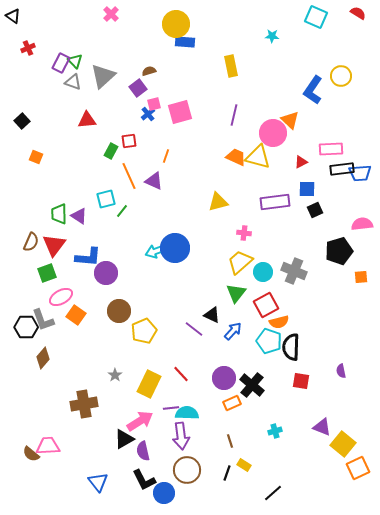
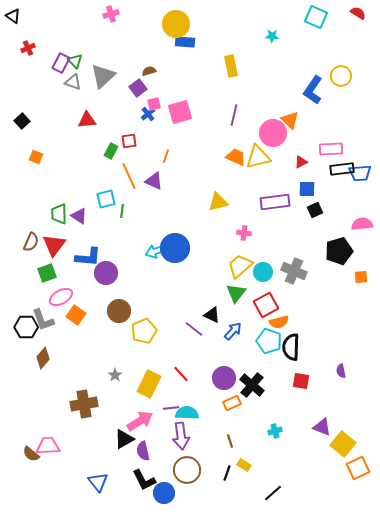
pink cross at (111, 14): rotated 28 degrees clockwise
yellow triangle at (258, 157): rotated 28 degrees counterclockwise
green line at (122, 211): rotated 32 degrees counterclockwise
yellow trapezoid at (240, 262): moved 4 px down
